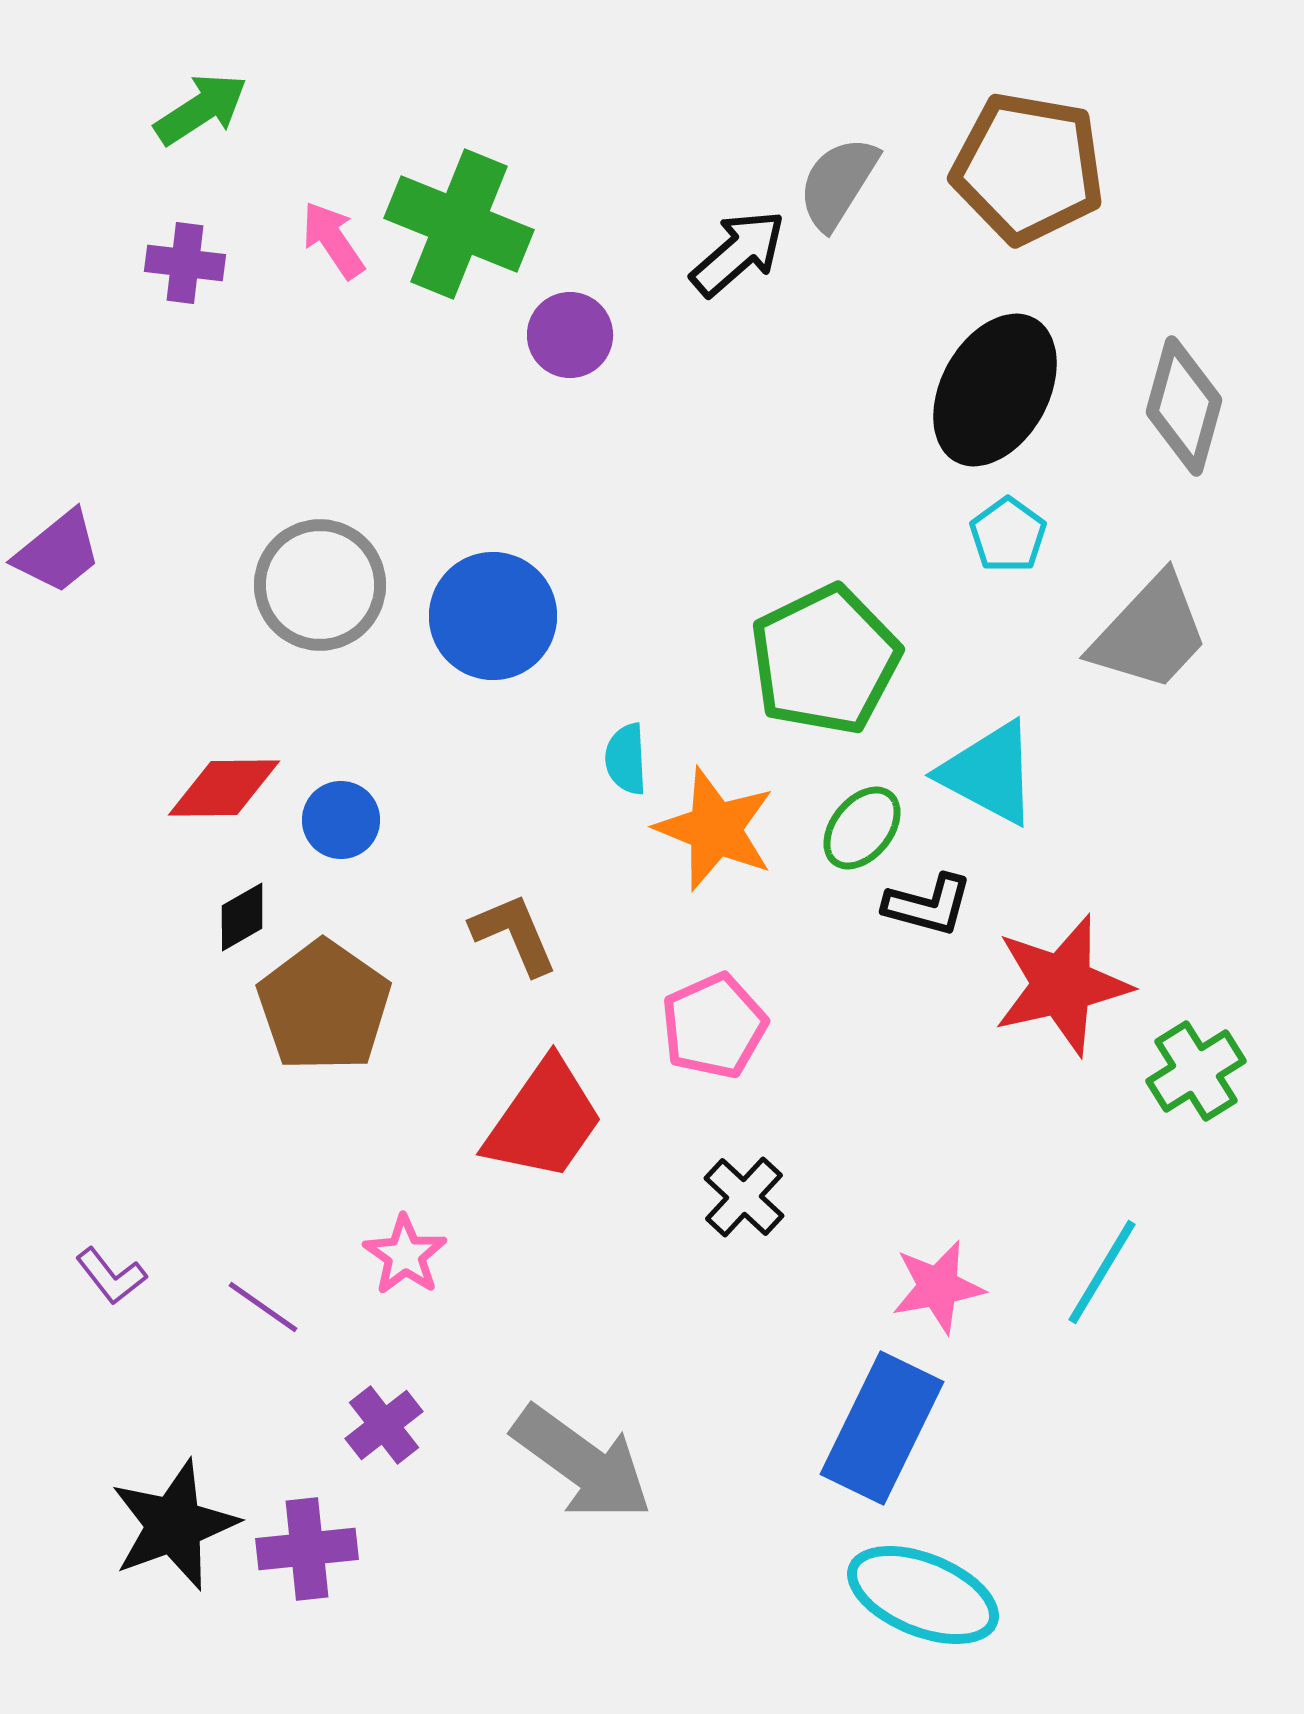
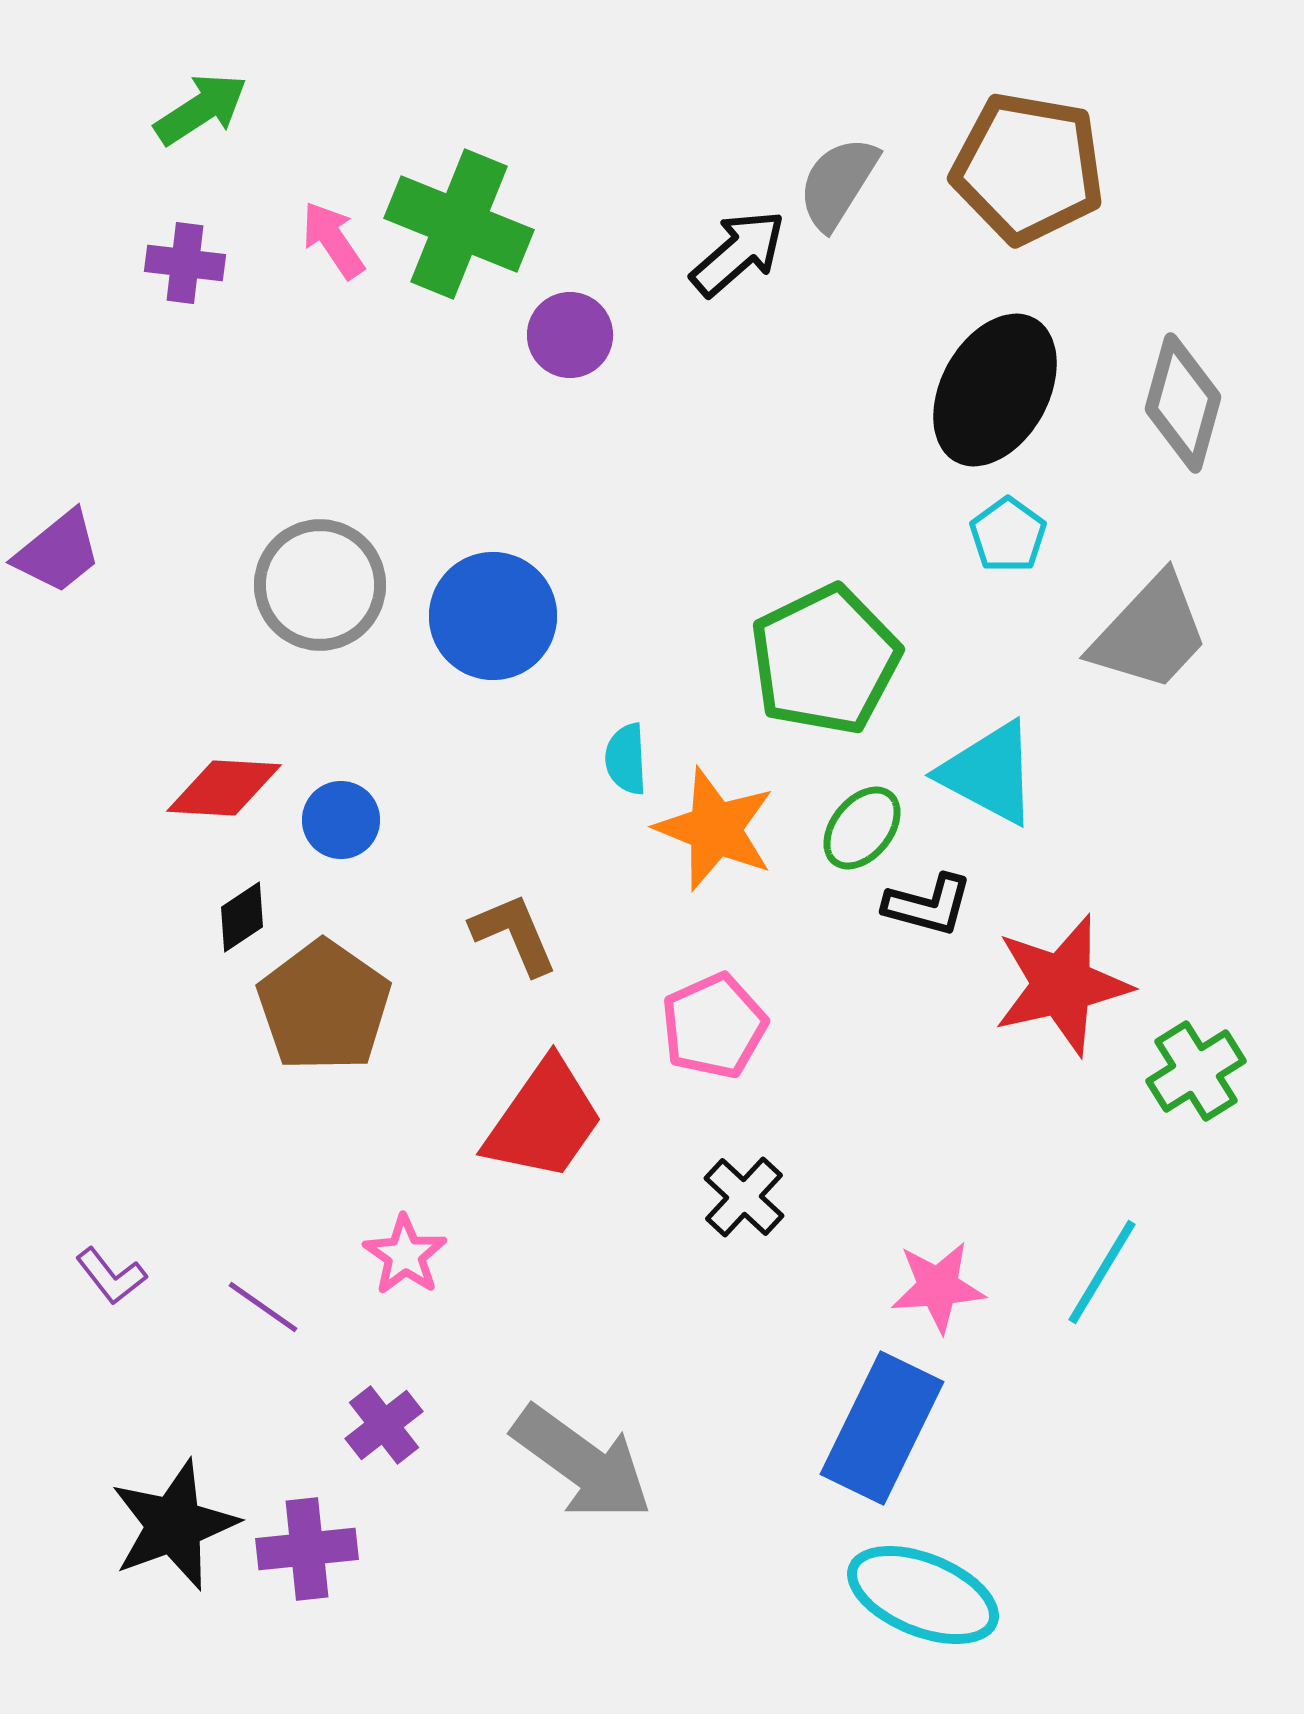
gray diamond at (1184, 406): moved 1 px left, 3 px up
red diamond at (224, 788): rotated 4 degrees clockwise
black diamond at (242, 917): rotated 4 degrees counterclockwise
pink star at (938, 1287): rotated 6 degrees clockwise
